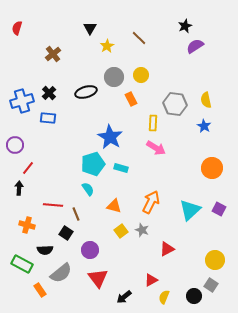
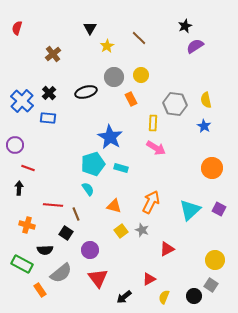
blue cross at (22, 101): rotated 30 degrees counterclockwise
red line at (28, 168): rotated 72 degrees clockwise
red triangle at (151, 280): moved 2 px left, 1 px up
